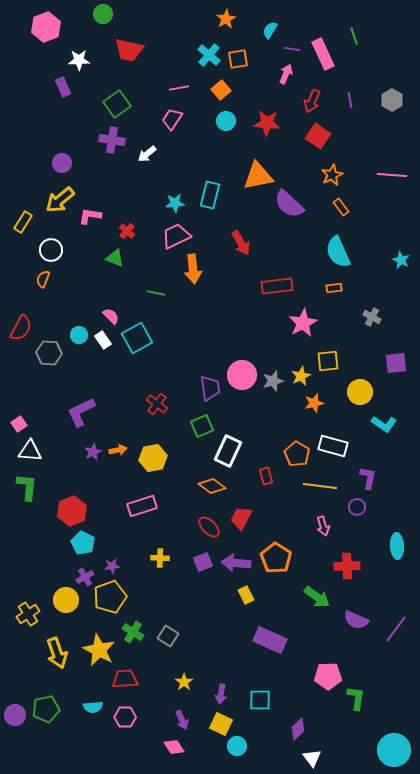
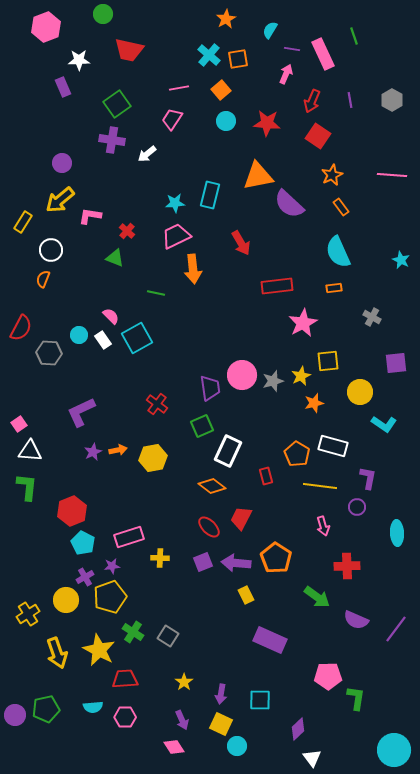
pink rectangle at (142, 506): moved 13 px left, 31 px down
cyan ellipse at (397, 546): moved 13 px up
